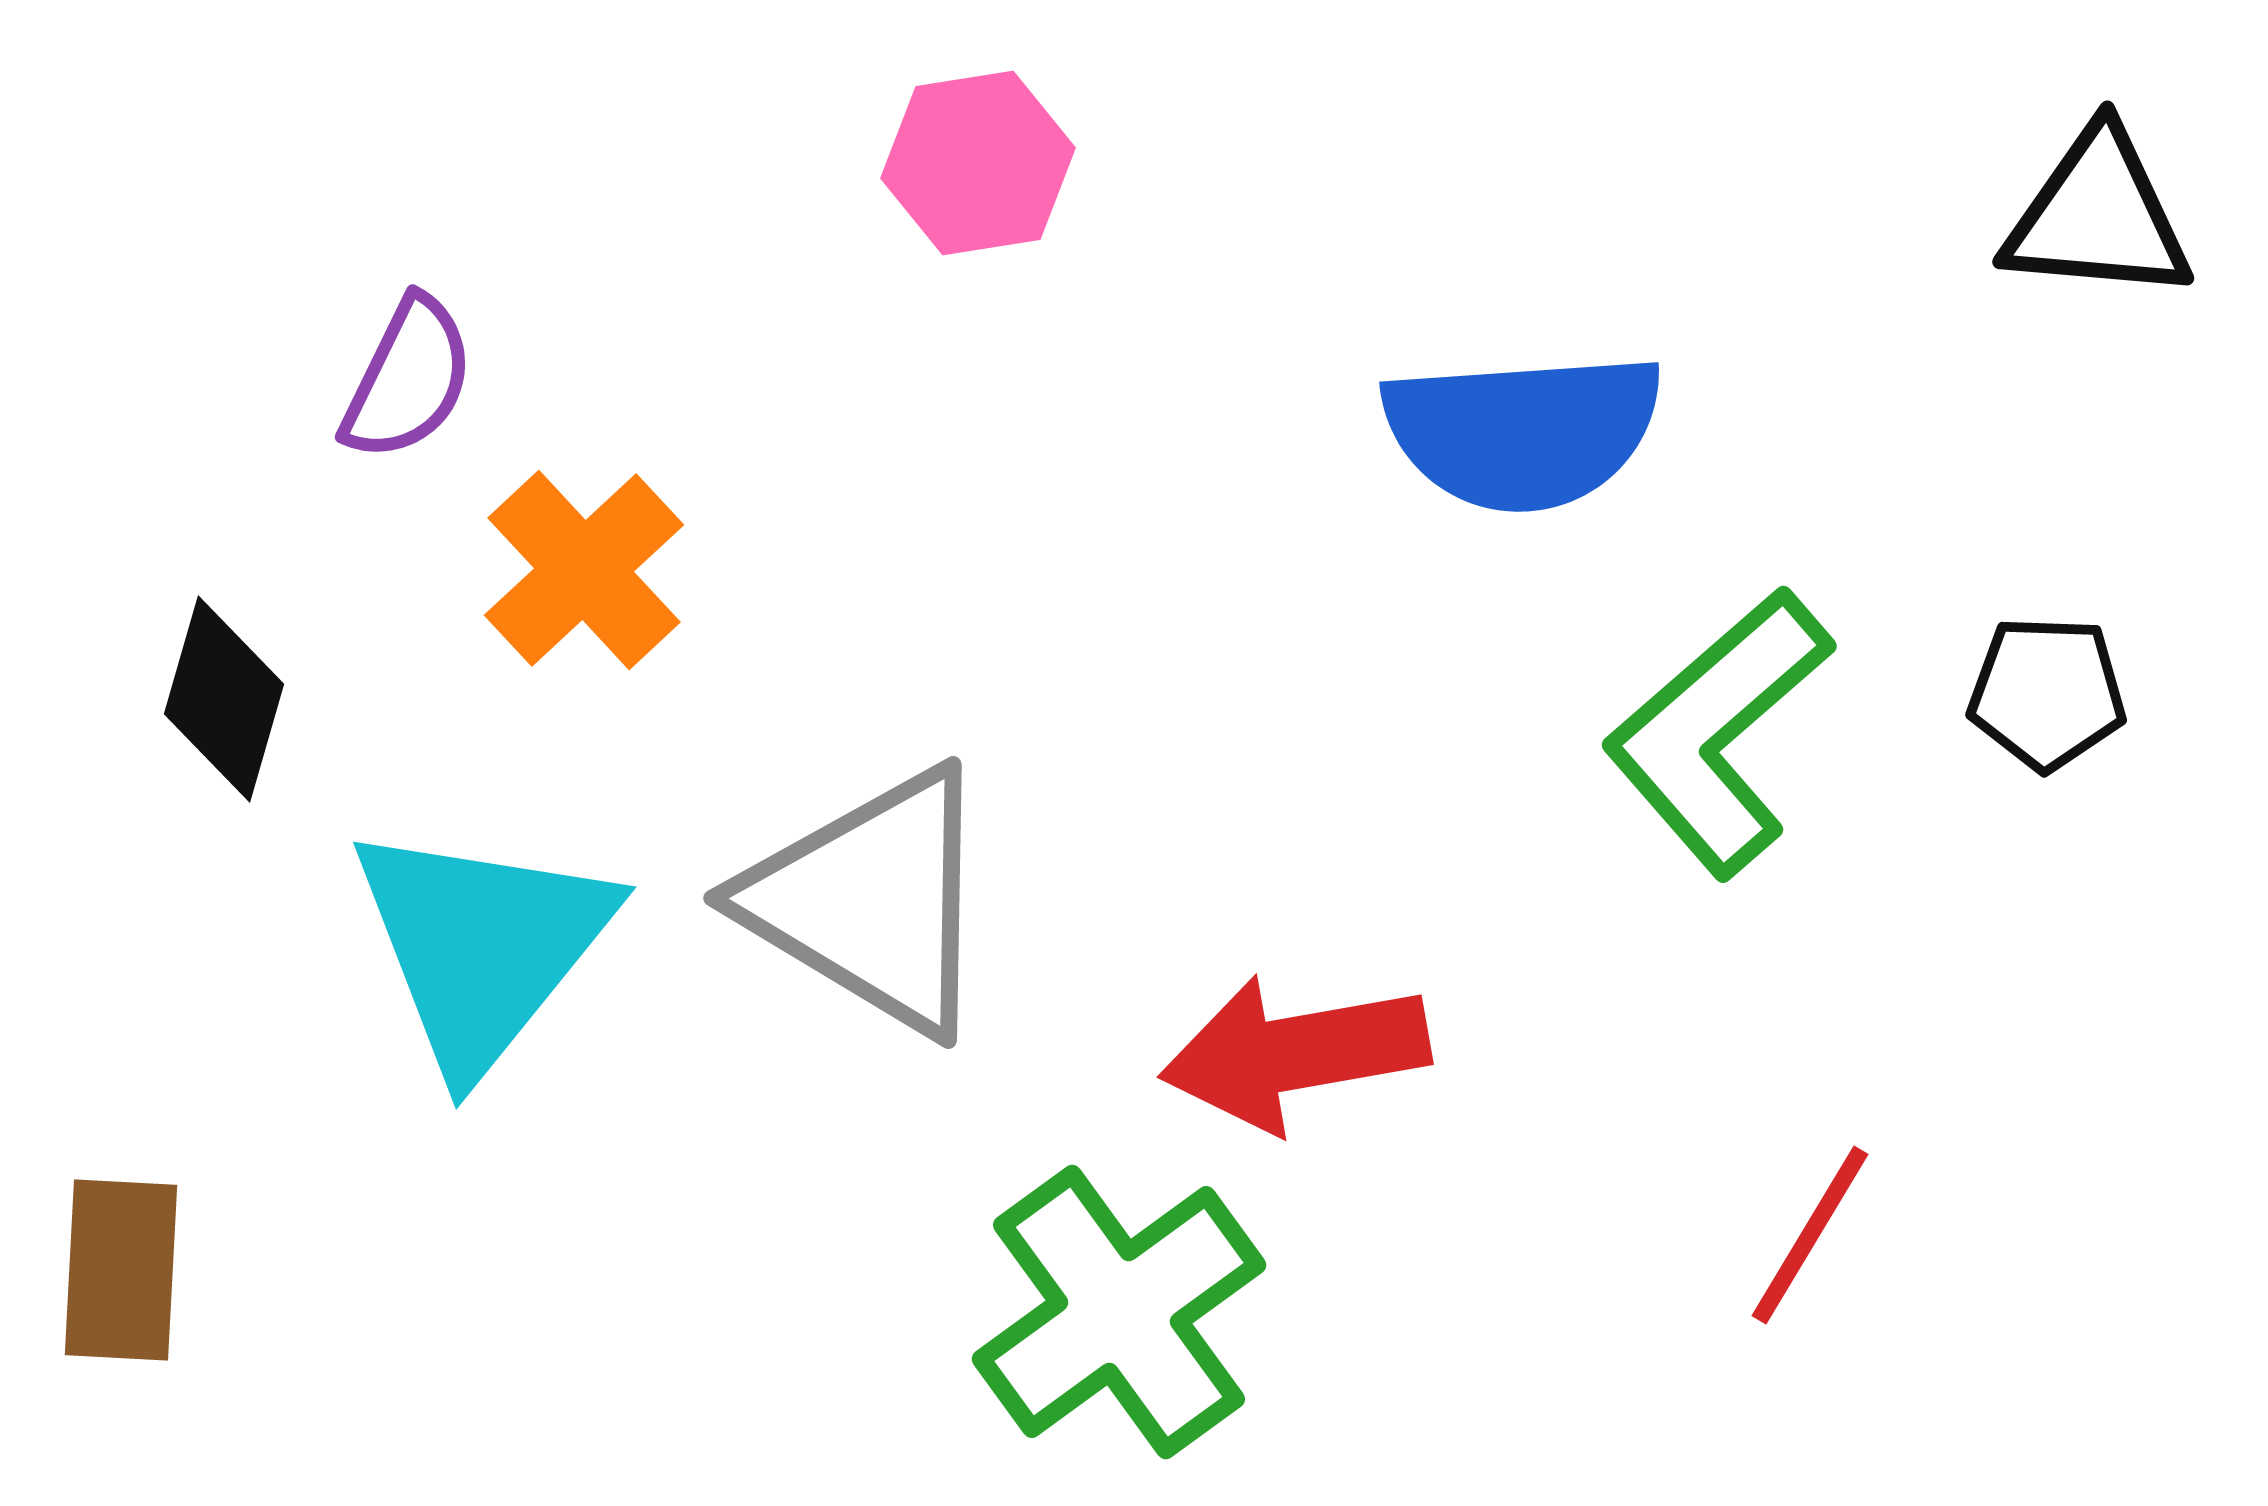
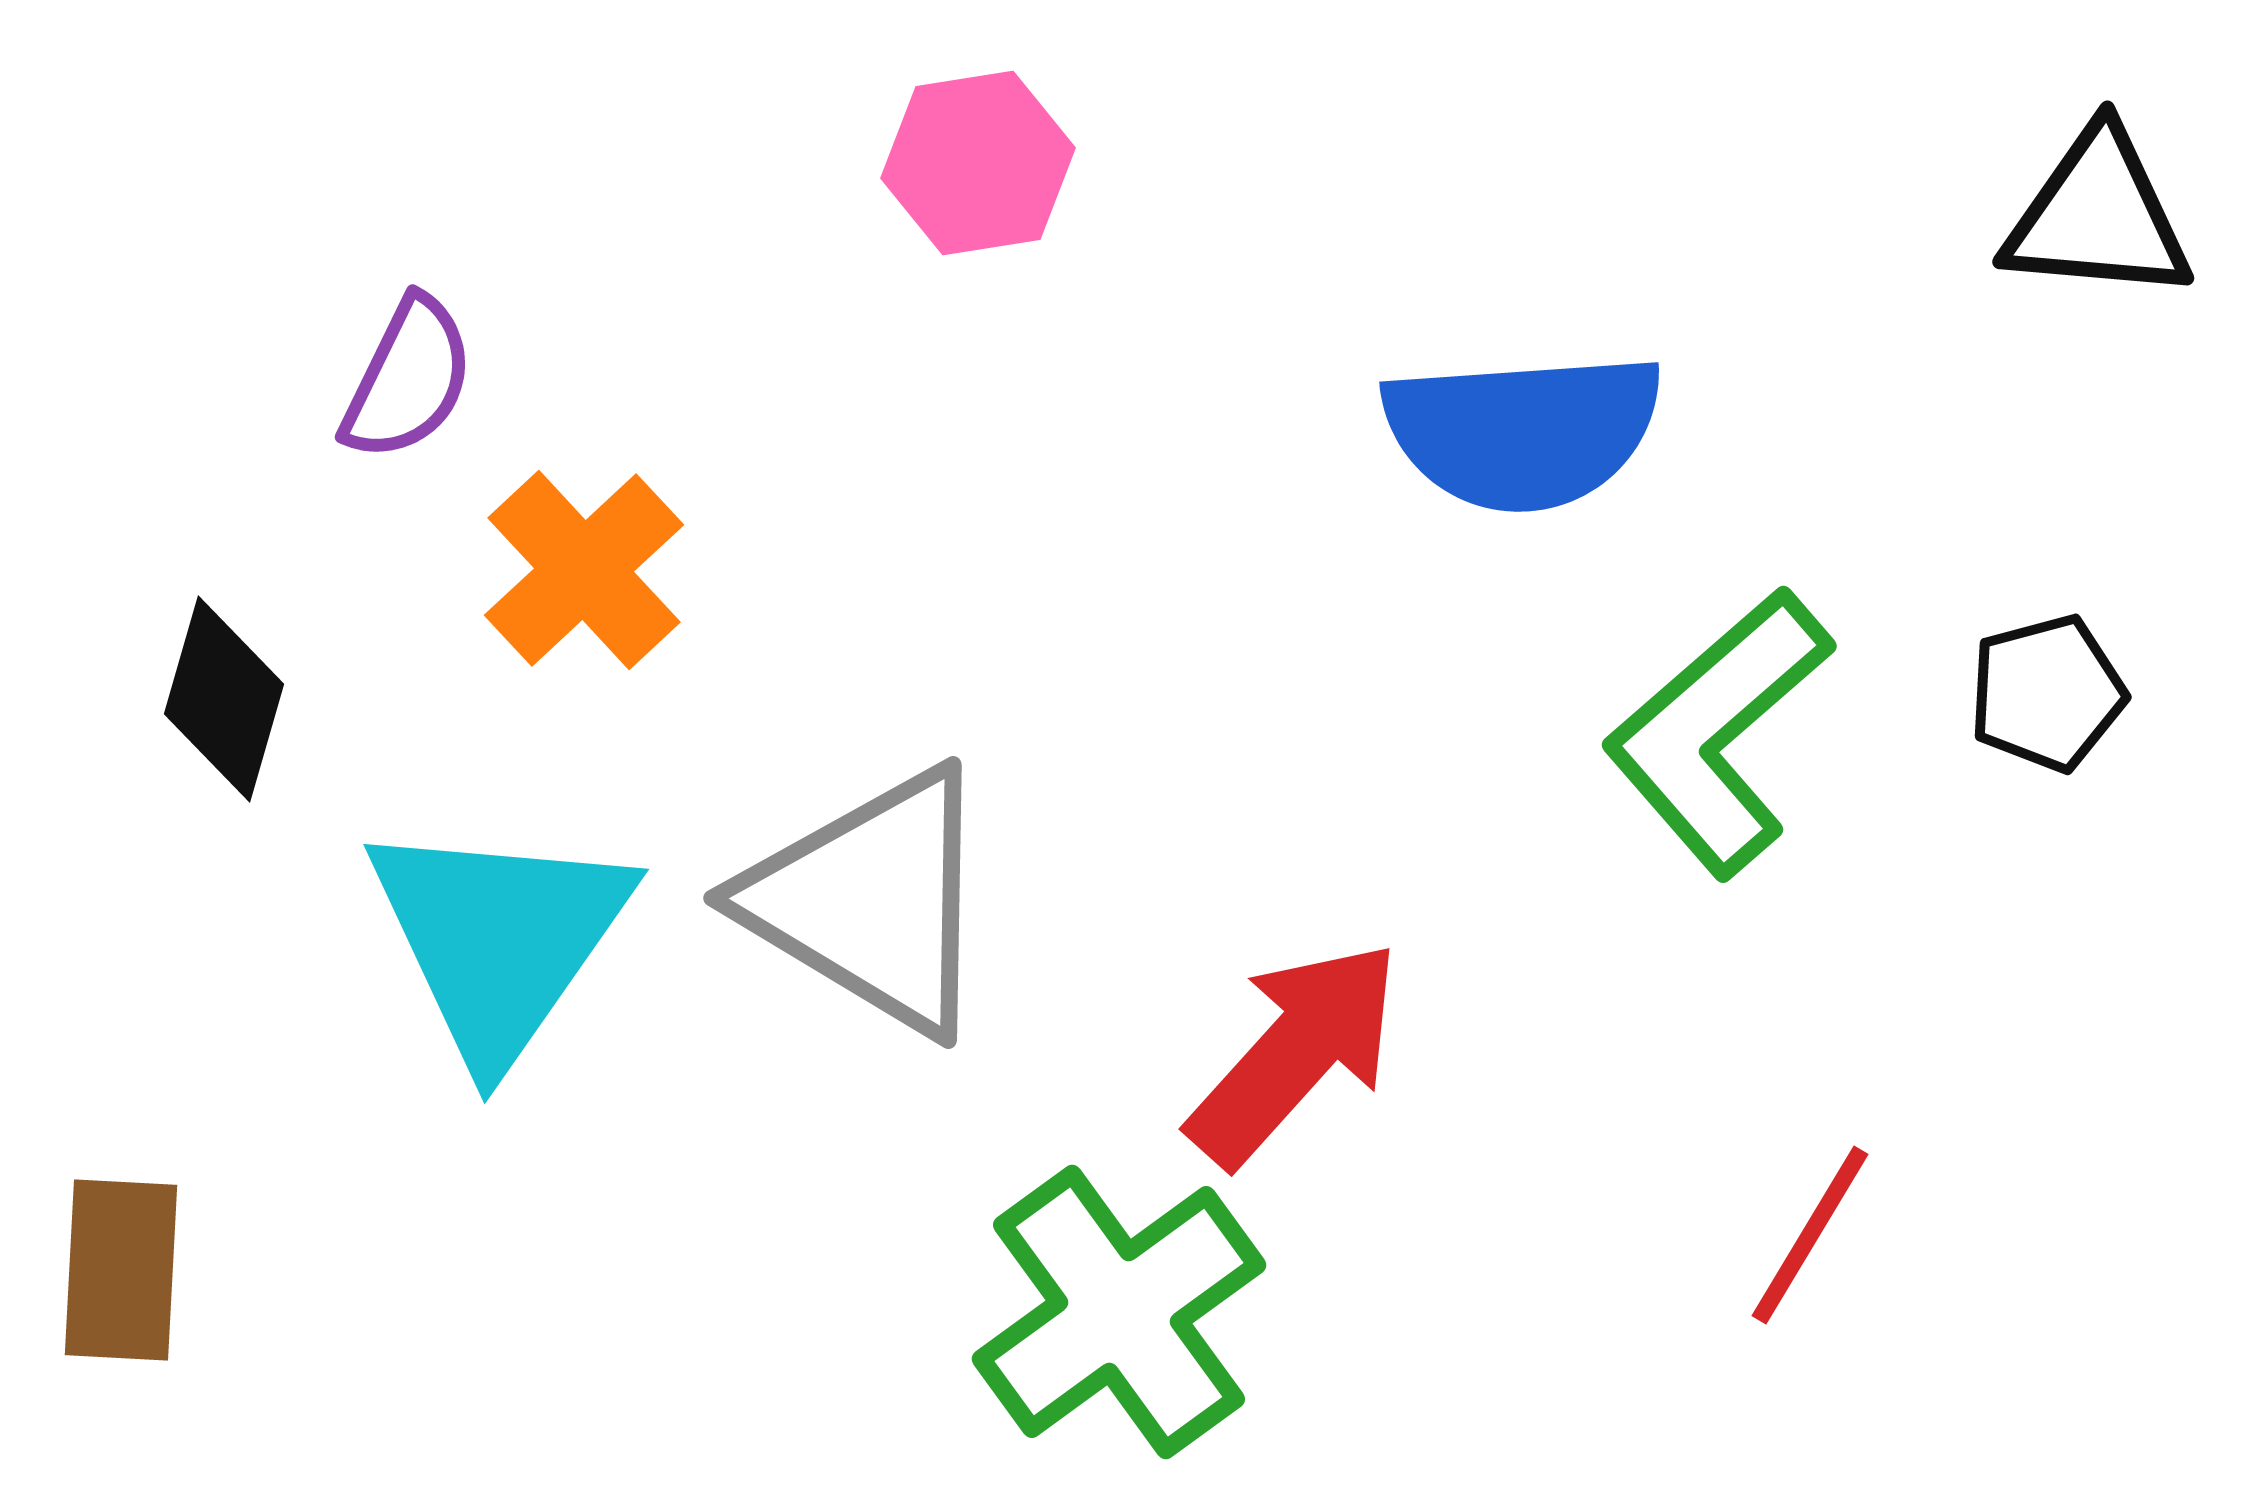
black pentagon: rotated 17 degrees counterclockwise
cyan triangle: moved 17 px right, 7 px up; rotated 4 degrees counterclockwise
red arrow: rotated 142 degrees clockwise
